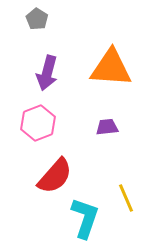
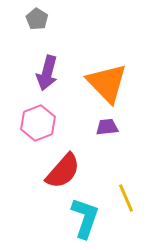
orange triangle: moved 4 px left, 15 px down; rotated 42 degrees clockwise
red semicircle: moved 8 px right, 5 px up
